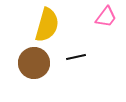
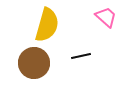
pink trapezoid: rotated 85 degrees counterclockwise
black line: moved 5 px right, 1 px up
